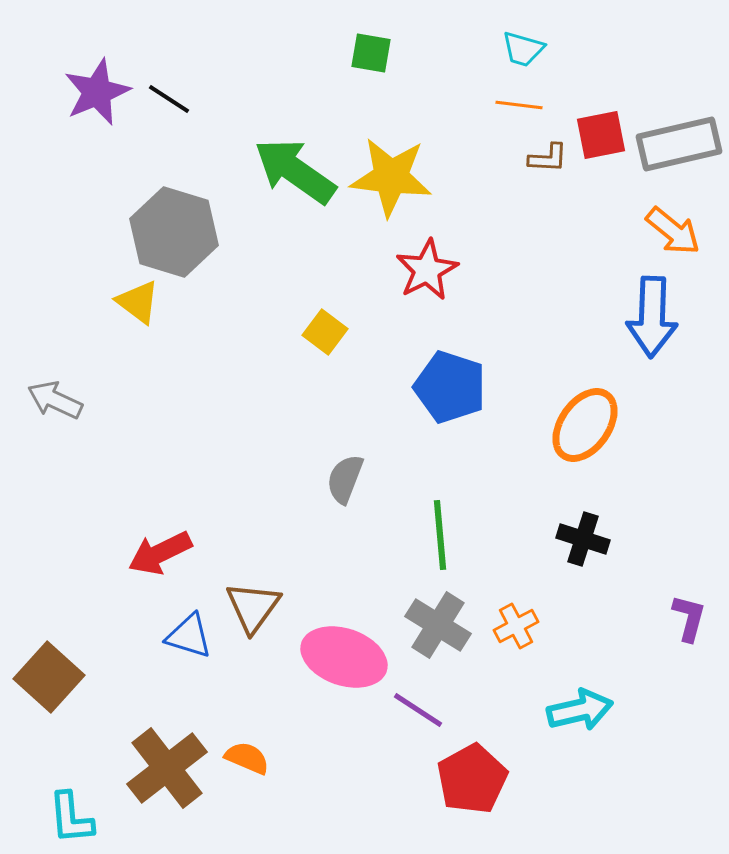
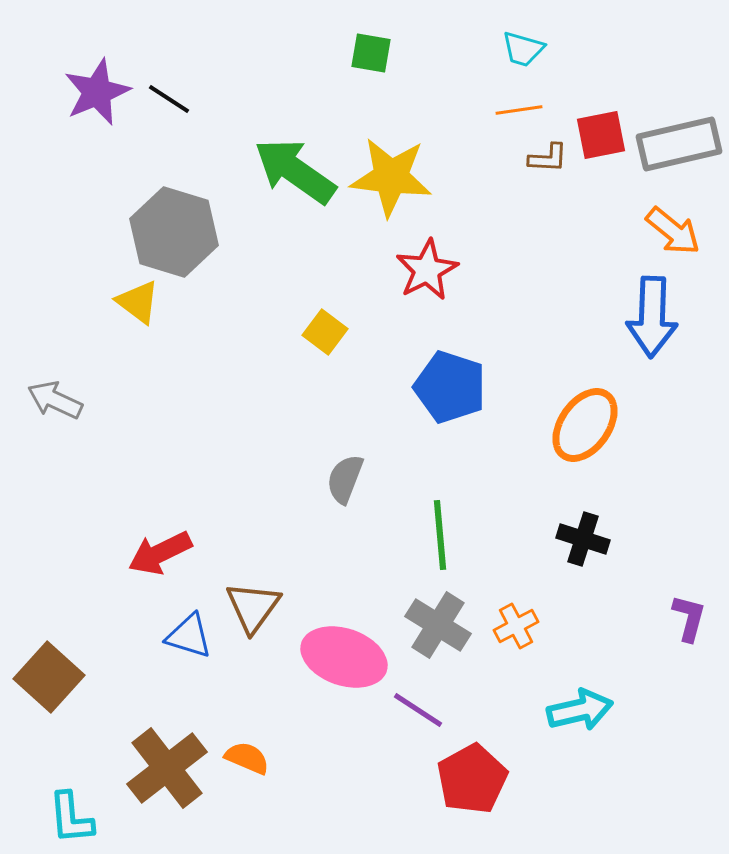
orange line: moved 5 px down; rotated 15 degrees counterclockwise
